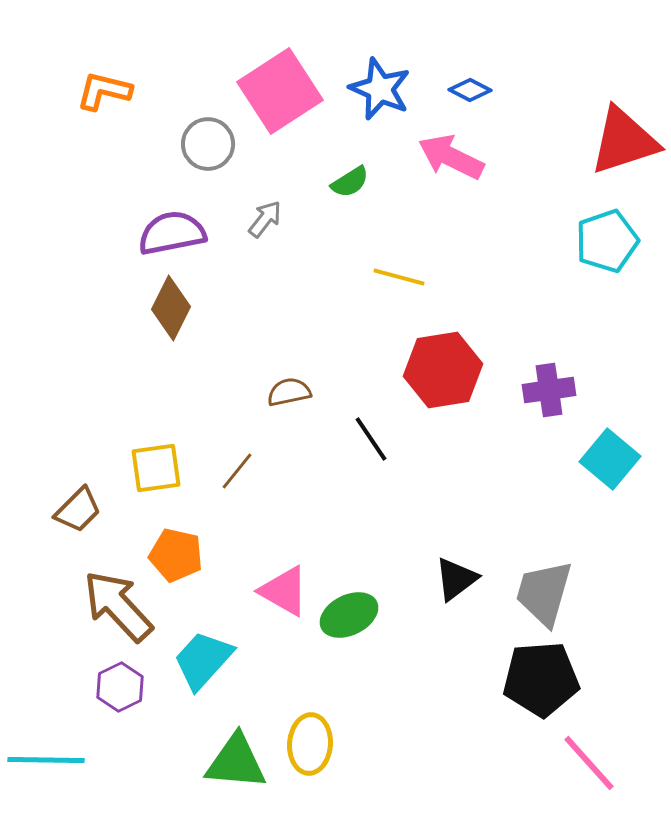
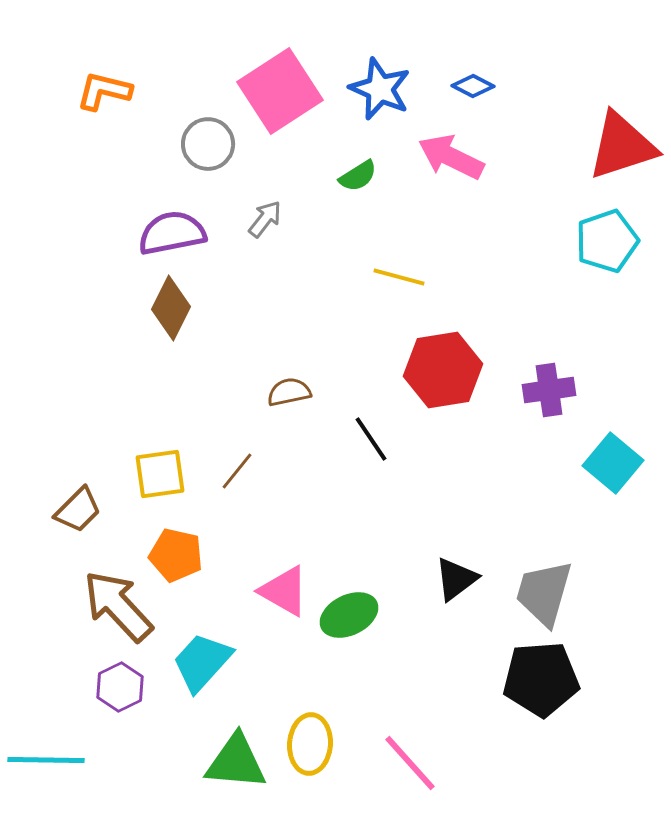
blue diamond: moved 3 px right, 4 px up
red triangle: moved 2 px left, 5 px down
green semicircle: moved 8 px right, 6 px up
cyan square: moved 3 px right, 4 px down
yellow square: moved 4 px right, 6 px down
cyan trapezoid: moved 1 px left, 2 px down
pink line: moved 179 px left
